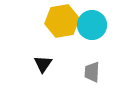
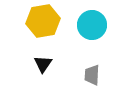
yellow hexagon: moved 19 px left
gray trapezoid: moved 3 px down
